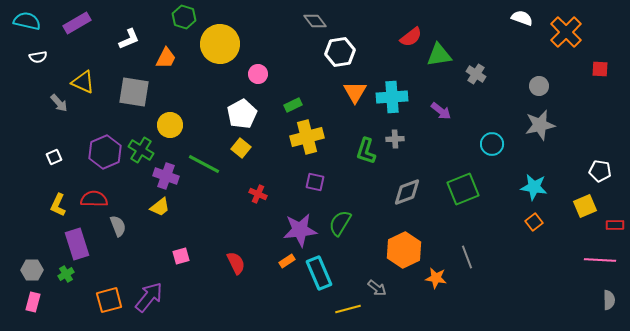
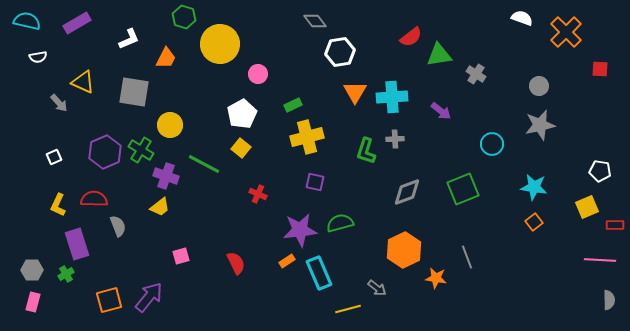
yellow square at (585, 206): moved 2 px right, 1 px down
green semicircle at (340, 223): rotated 44 degrees clockwise
